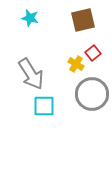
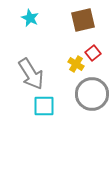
cyan star: rotated 12 degrees clockwise
